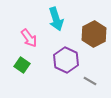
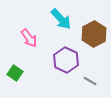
cyan arrow: moved 5 px right; rotated 25 degrees counterclockwise
green square: moved 7 px left, 8 px down
